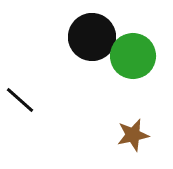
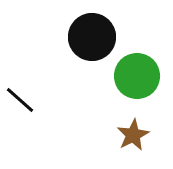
green circle: moved 4 px right, 20 px down
brown star: rotated 16 degrees counterclockwise
